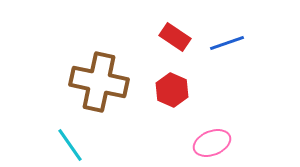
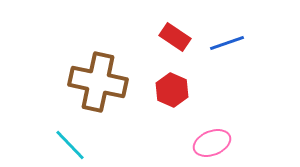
brown cross: moved 1 px left
cyan line: rotated 9 degrees counterclockwise
